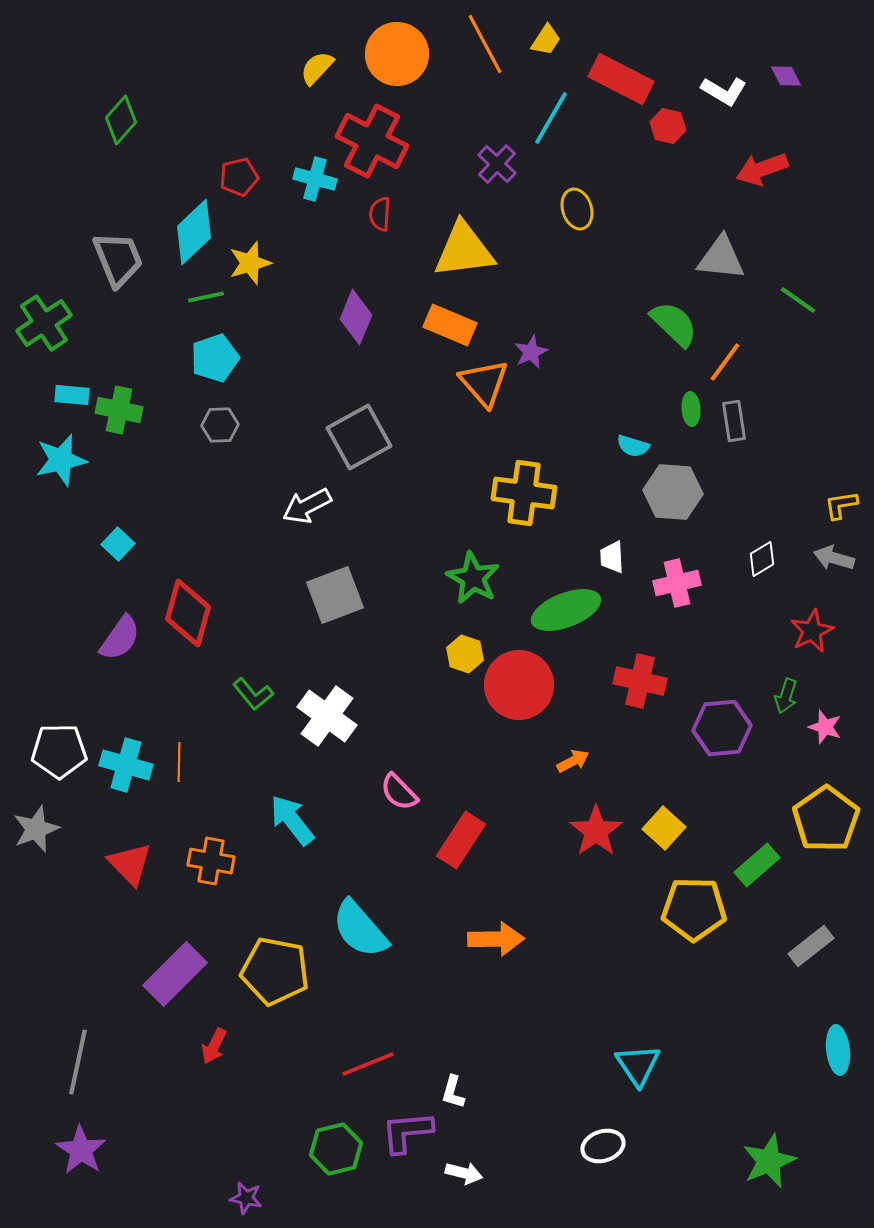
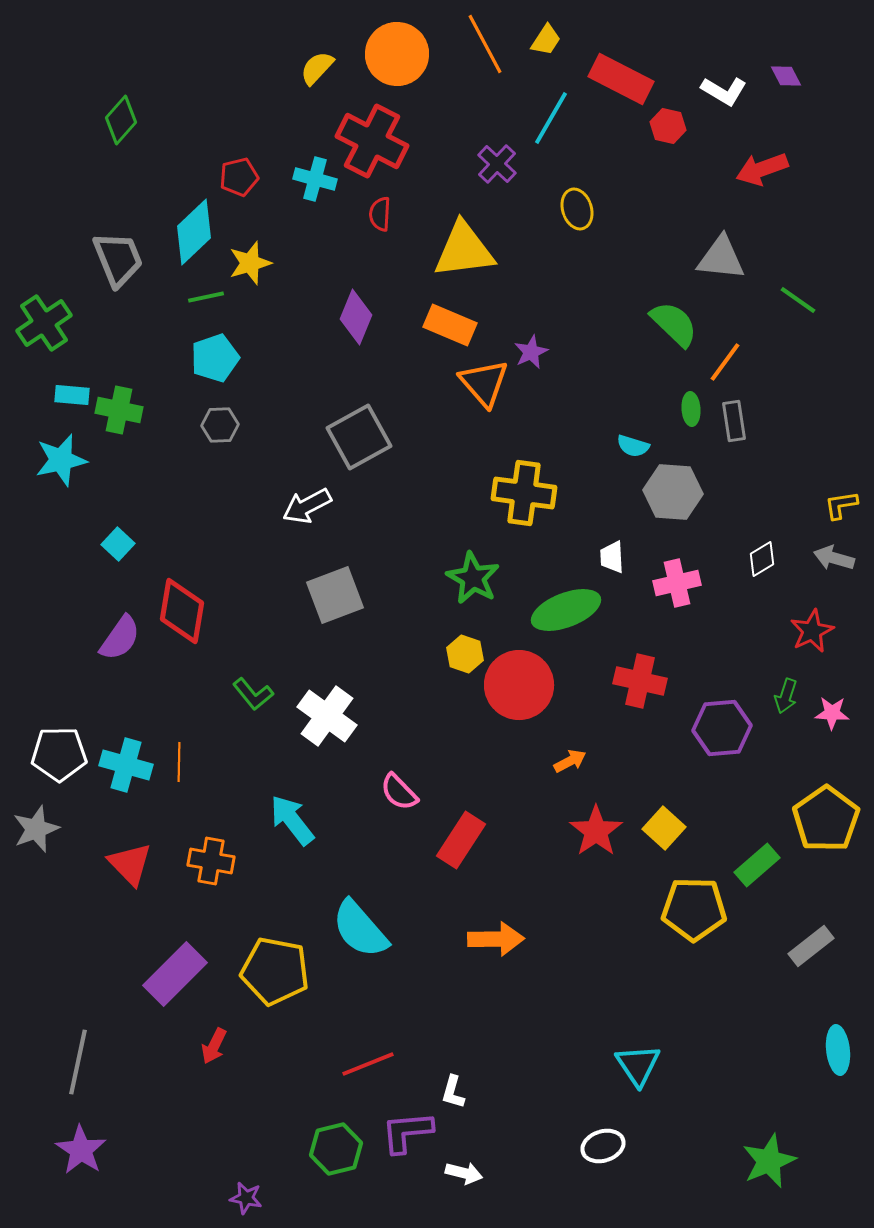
red diamond at (188, 613): moved 6 px left, 2 px up; rotated 6 degrees counterclockwise
pink star at (825, 727): moved 7 px right, 14 px up; rotated 16 degrees counterclockwise
white pentagon at (59, 751): moved 3 px down
orange arrow at (573, 761): moved 3 px left
